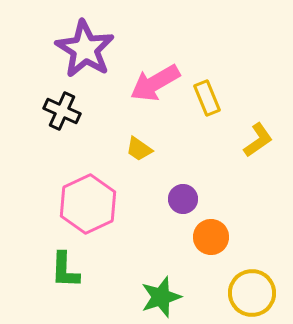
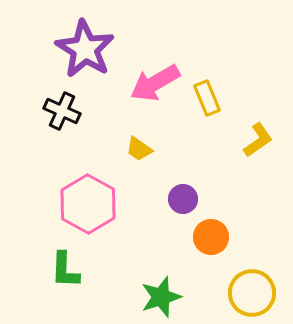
pink hexagon: rotated 6 degrees counterclockwise
